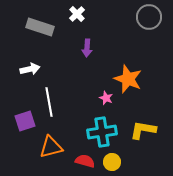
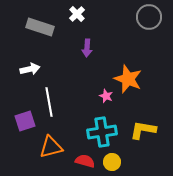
pink star: moved 2 px up
